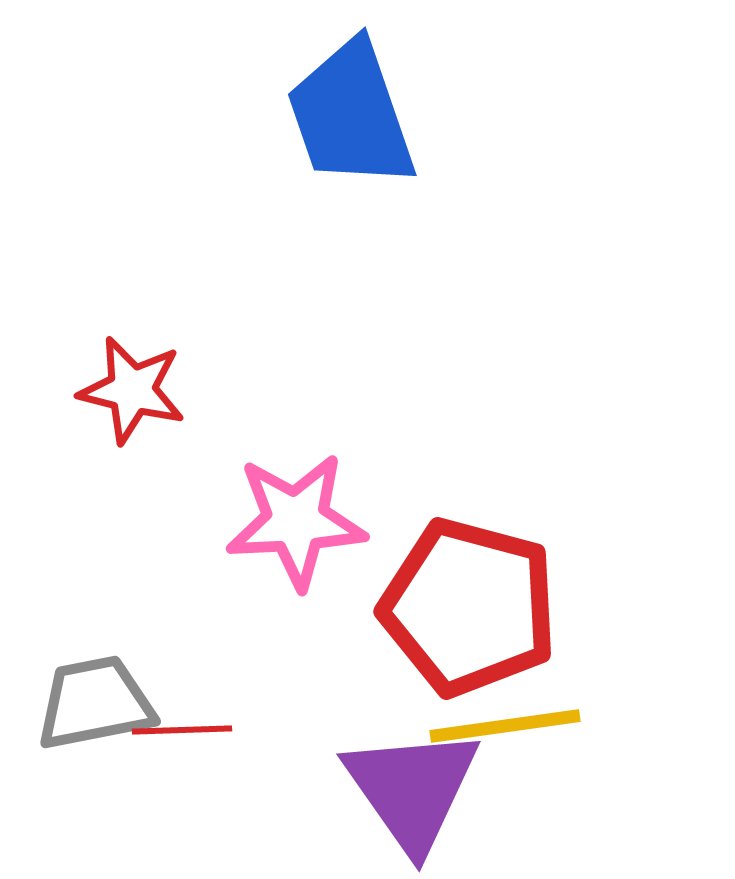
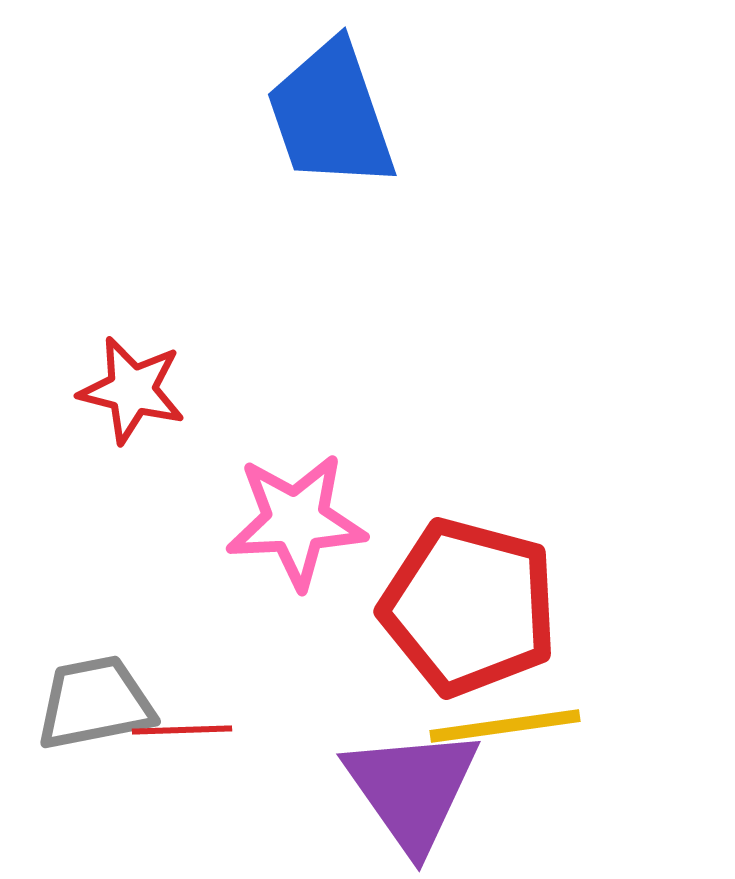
blue trapezoid: moved 20 px left
